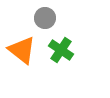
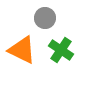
orange triangle: rotated 12 degrees counterclockwise
